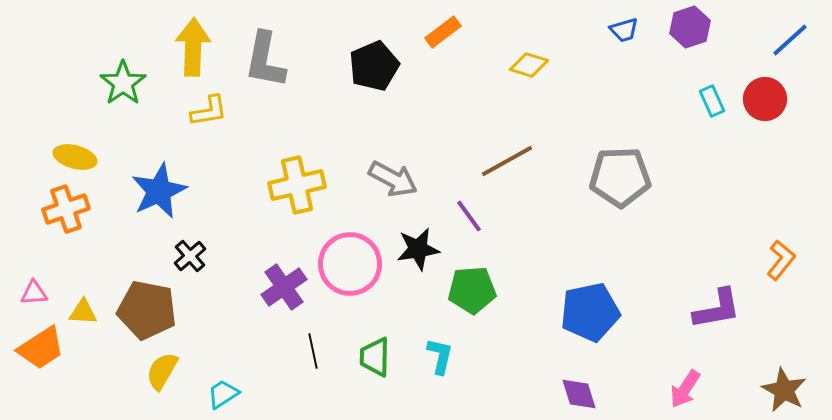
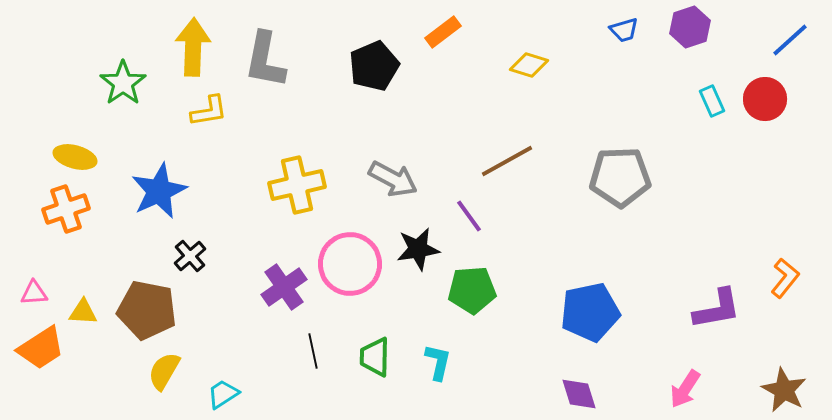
orange L-shape: moved 4 px right, 18 px down
cyan L-shape: moved 2 px left, 6 px down
yellow semicircle: moved 2 px right
